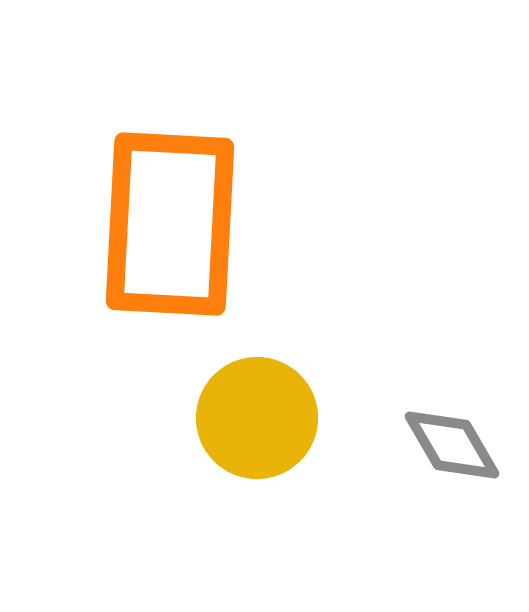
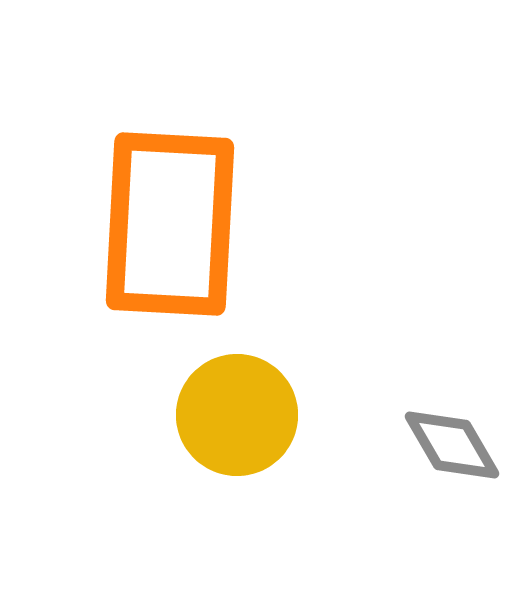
yellow circle: moved 20 px left, 3 px up
